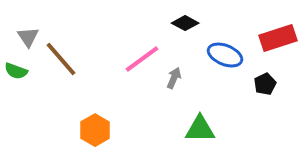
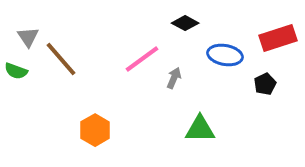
blue ellipse: rotated 12 degrees counterclockwise
